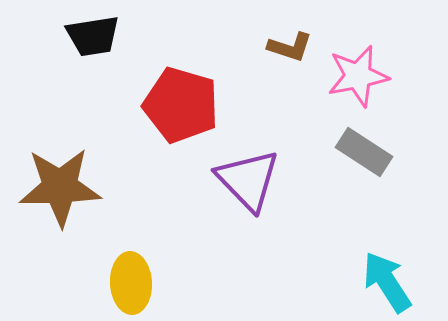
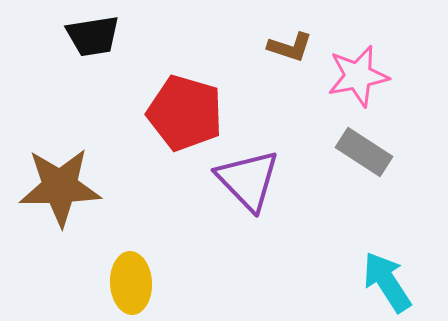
red pentagon: moved 4 px right, 8 px down
